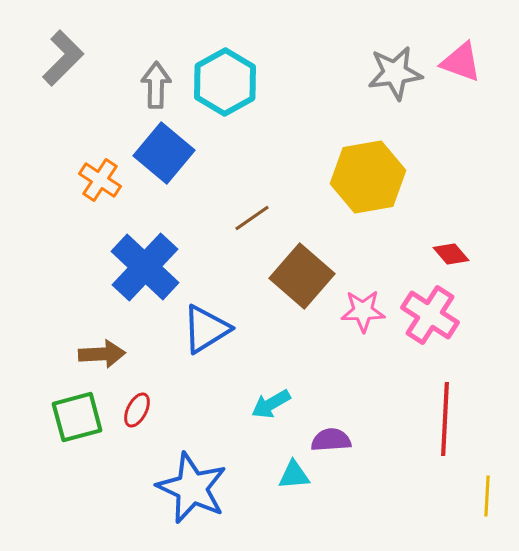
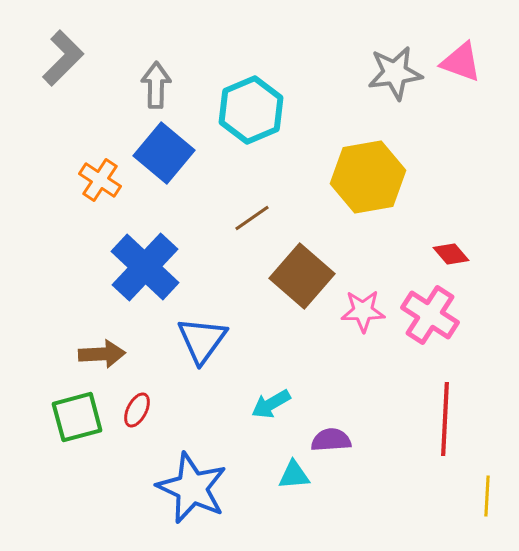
cyan hexagon: moved 26 px right, 28 px down; rotated 6 degrees clockwise
blue triangle: moved 4 px left, 11 px down; rotated 22 degrees counterclockwise
